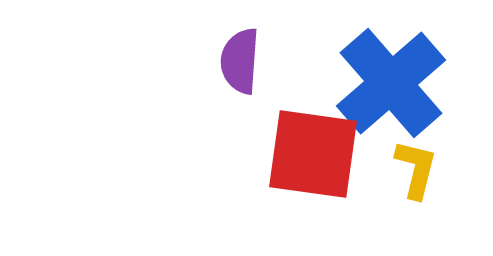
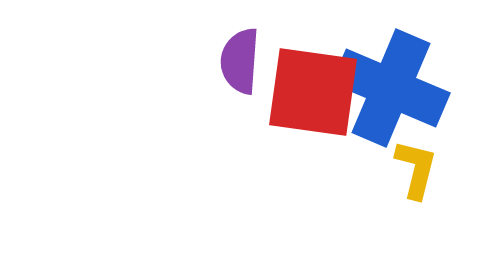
blue cross: moved 5 px down; rotated 26 degrees counterclockwise
red square: moved 62 px up
